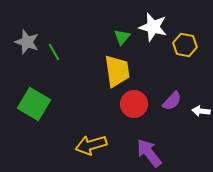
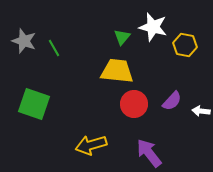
gray star: moved 3 px left, 1 px up
green line: moved 4 px up
yellow trapezoid: rotated 76 degrees counterclockwise
green square: rotated 12 degrees counterclockwise
